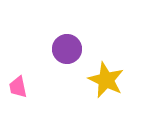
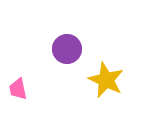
pink trapezoid: moved 2 px down
